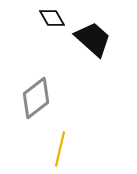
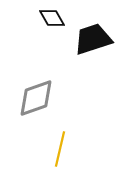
black trapezoid: rotated 60 degrees counterclockwise
gray diamond: rotated 18 degrees clockwise
